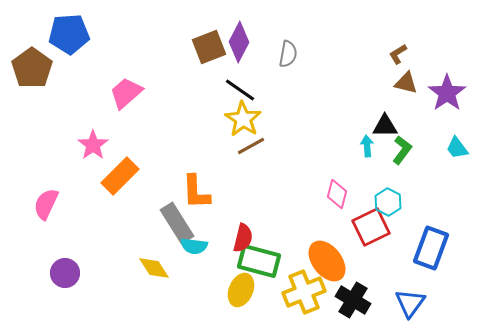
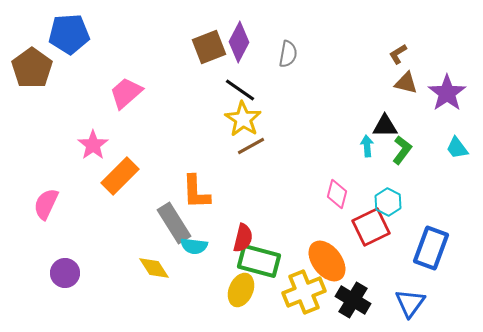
gray rectangle: moved 3 px left
